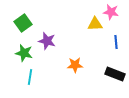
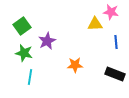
green square: moved 1 px left, 3 px down
purple star: rotated 30 degrees clockwise
